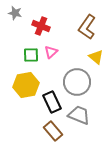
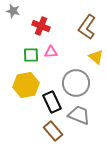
gray star: moved 2 px left, 2 px up
pink triangle: rotated 40 degrees clockwise
gray circle: moved 1 px left, 1 px down
